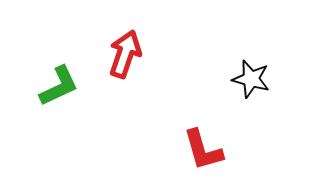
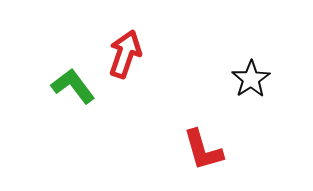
black star: rotated 24 degrees clockwise
green L-shape: moved 14 px right; rotated 102 degrees counterclockwise
